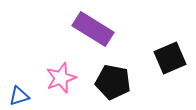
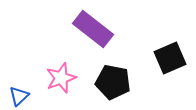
purple rectangle: rotated 6 degrees clockwise
blue triangle: rotated 25 degrees counterclockwise
